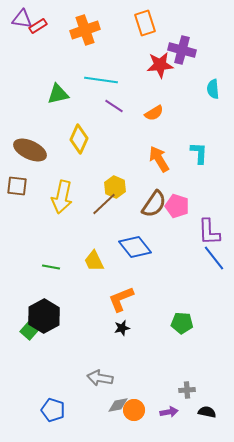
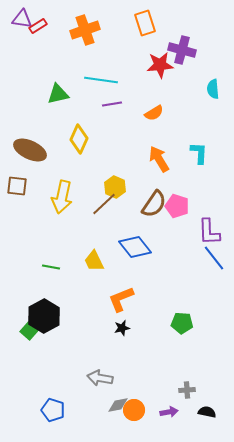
purple line: moved 2 px left, 2 px up; rotated 42 degrees counterclockwise
